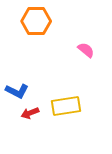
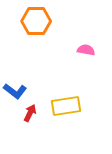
pink semicircle: rotated 30 degrees counterclockwise
blue L-shape: moved 2 px left; rotated 10 degrees clockwise
red arrow: rotated 138 degrees clockwise
